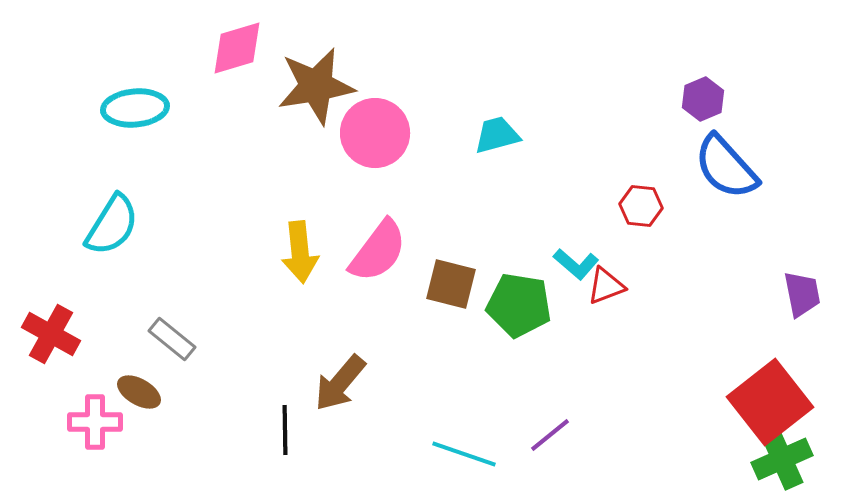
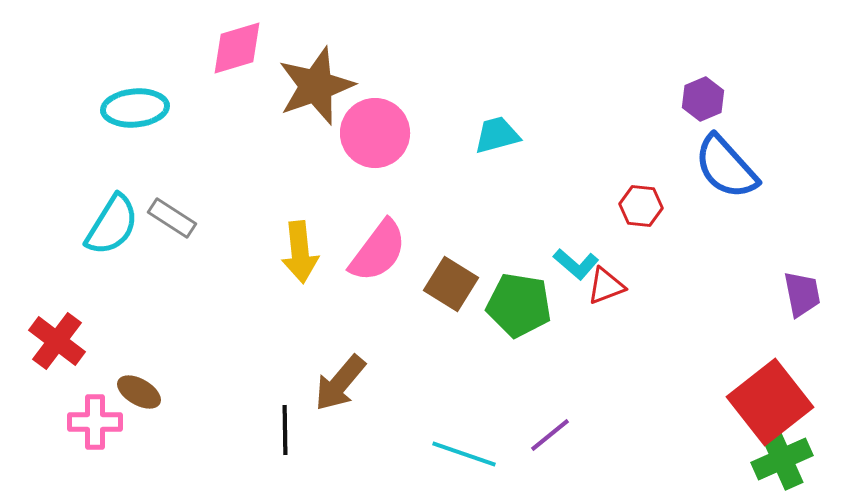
brown star: rotated 10 degrees counterclockwise
brown square: rotated 18 degrees clockwise
red cross: moved 6 px right, 7 px down; rotated 8 degrees clockwise
gray rectangle: moved 121 px up; rotated 6 degrees counterclockwise
